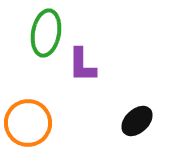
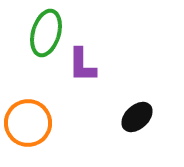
green ellipse: rotated 6 degrees clockwise
black ellipse: moved 4 px up
